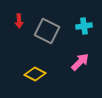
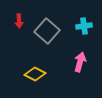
gray square: rotated 15 degrees clockwise
pink arrow: rotated 30 degrees counterclockwise
